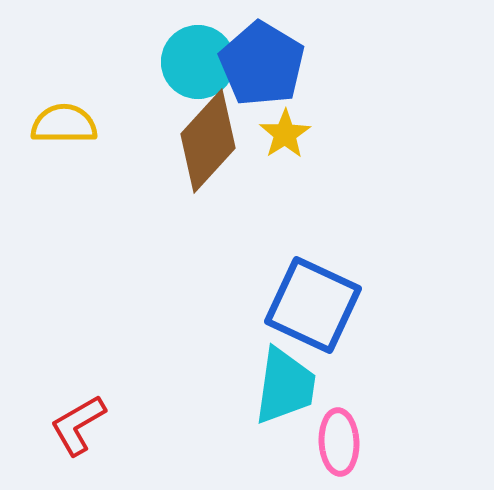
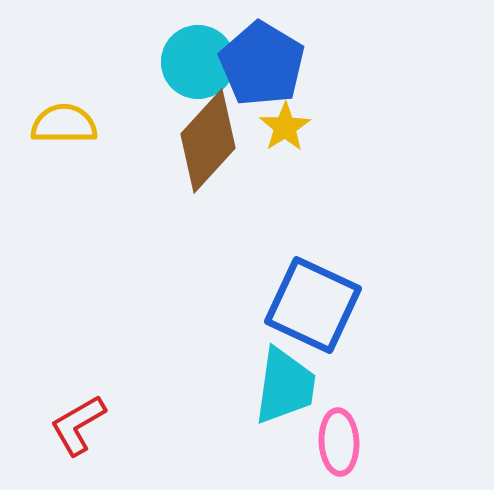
yellow star: moved 7 px up
